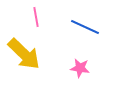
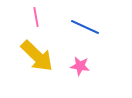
yellow arrow: moved 13 px right, 2 px down
pink star: moved 2 px up
